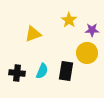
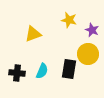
yellow star: rotated 21 degrees counterclockwise
purple star: rotated 24 degrees clockwise
yellow circle: moved 1 px right, 1 px down
black rectangle: moved 3 px right, 2 px up
